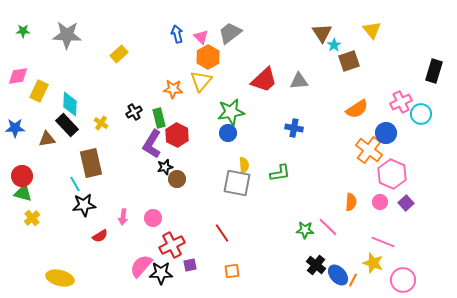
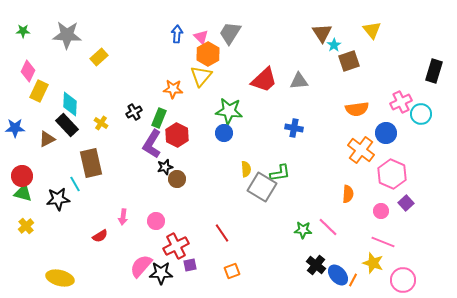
gray trapezoid at (230, 33): rotated 20 degrees counterclockwise
blue arrow at (177, 34): rotated 18 degrees clockwise
yellow rectangle at (119, 54): moved 20 px left, 3 px down
orange hexagon at (208, 57): moved 3 px up
pink diamond at (18, 76): moved 10 px right, 5 px up; rotated 55 degrees counterclockwise
yellow triangle at (201, 81): moved 5 px up
orange semicircle at (357, 109): rotated 25 degrees clockwise
green star at (231, 112): moved 2 px left, 1 px up; rotated 16 degrees clockwise
green rectangle at (159, 118): rotated 36 degrees clockwise
blue circle at (228, 133): moved 4 px left
brown triangle at (47, 139): rotated 18 degrees counterclockwise
orange cross at (369, 150): moved 8 px left
yellow semicircle at (244, 165): moved 2 px right, 4 px down
gray square at (237, 183): moved 25 px right, 4 px down; rotated 20 degrees clockwise
orange semicircle at (351, 202): moved 3 px left, 8 px up
pink circle at (380, 202): moved 1 px right, 9 px down
black star at (84, 205): moved 26 px left, 6 px up
yellow cross at (32, 218): moved 6 px left, 8 px down
pink circle at (153, 218): moved 3 px right, 3 px down
green star at (305, 230): moved 2 px left
red cross at (172, 245): moved 4 px right, 1 px down
orange square at (232, 271): rotated 14 degrees counterclockwise
